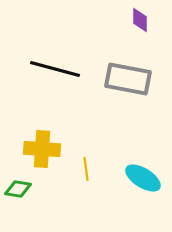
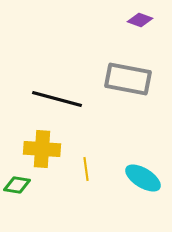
purple diamond: rotated 70 degrees counterclockwise
black line: moved 2 px right, 30 px down
green diamond: moved 1 px left, 4 px up
